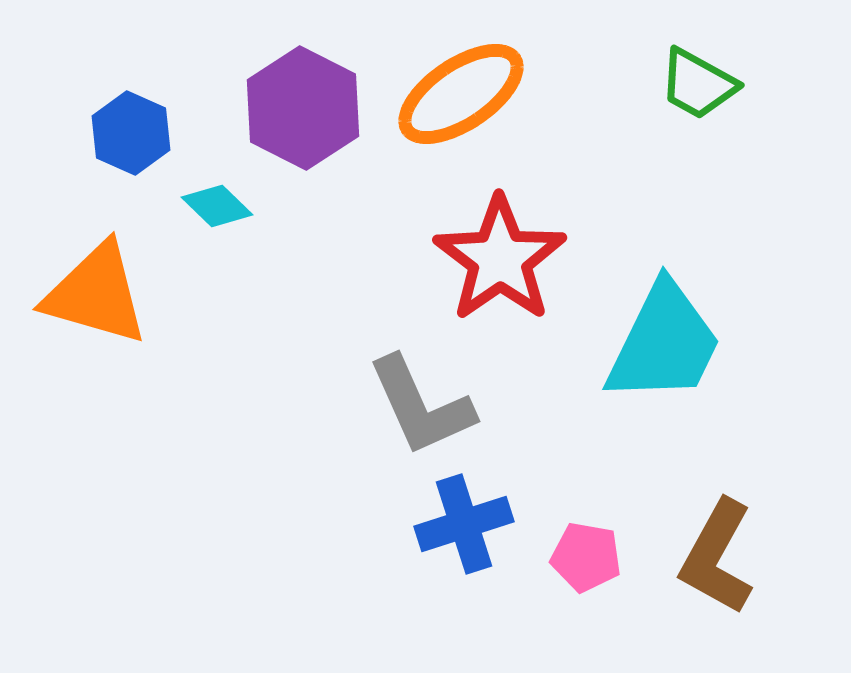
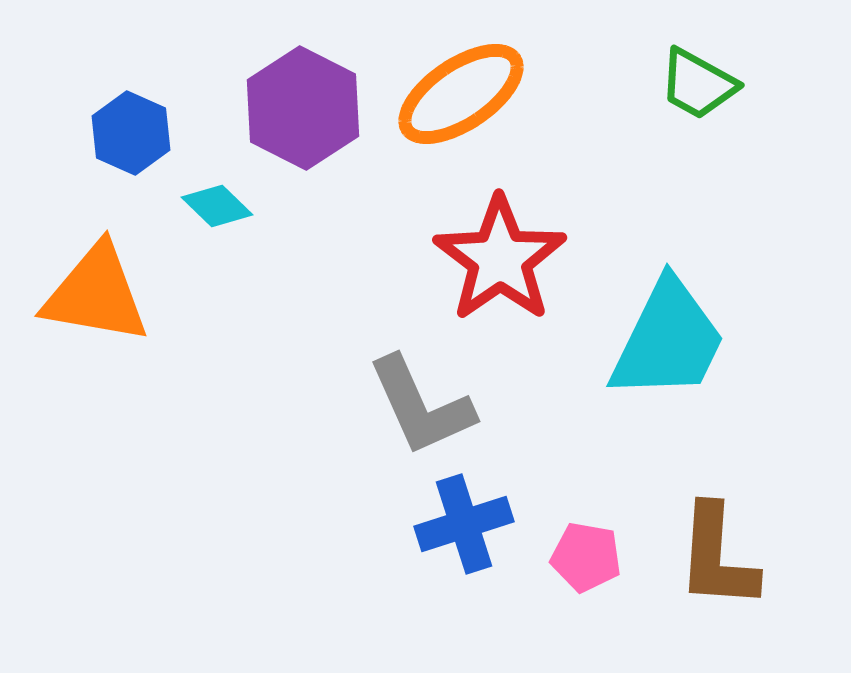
orange triangle: rotated 6 degrees counterclockwise
cyan trapezoid: moved 4 px right, 3 px up
brown L-shape: rotated 25 degrees counterclockwise
